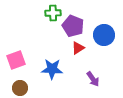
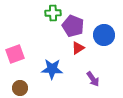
pink square: moved 1 px left, 6 px up
